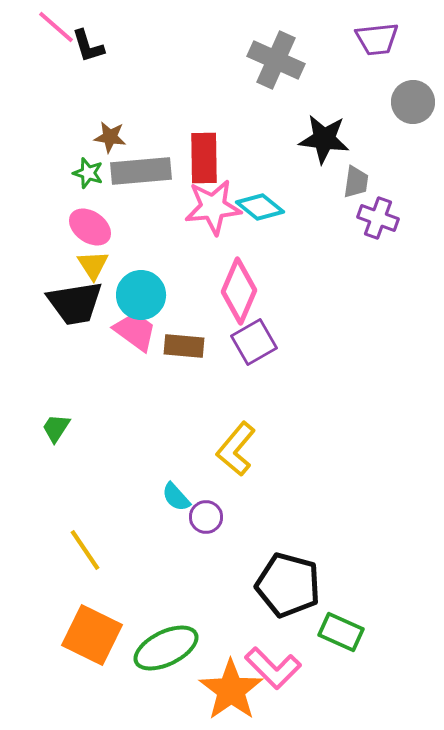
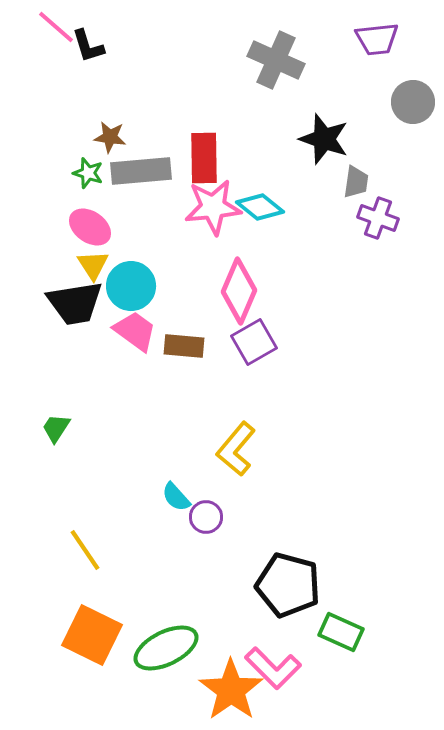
black star: rotated 12 degrees clockwise
cyan circle: moved 10 px left, 9 px up
